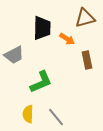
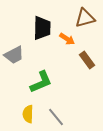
brown rectangle: rotated 24 degrees counterclockwise
